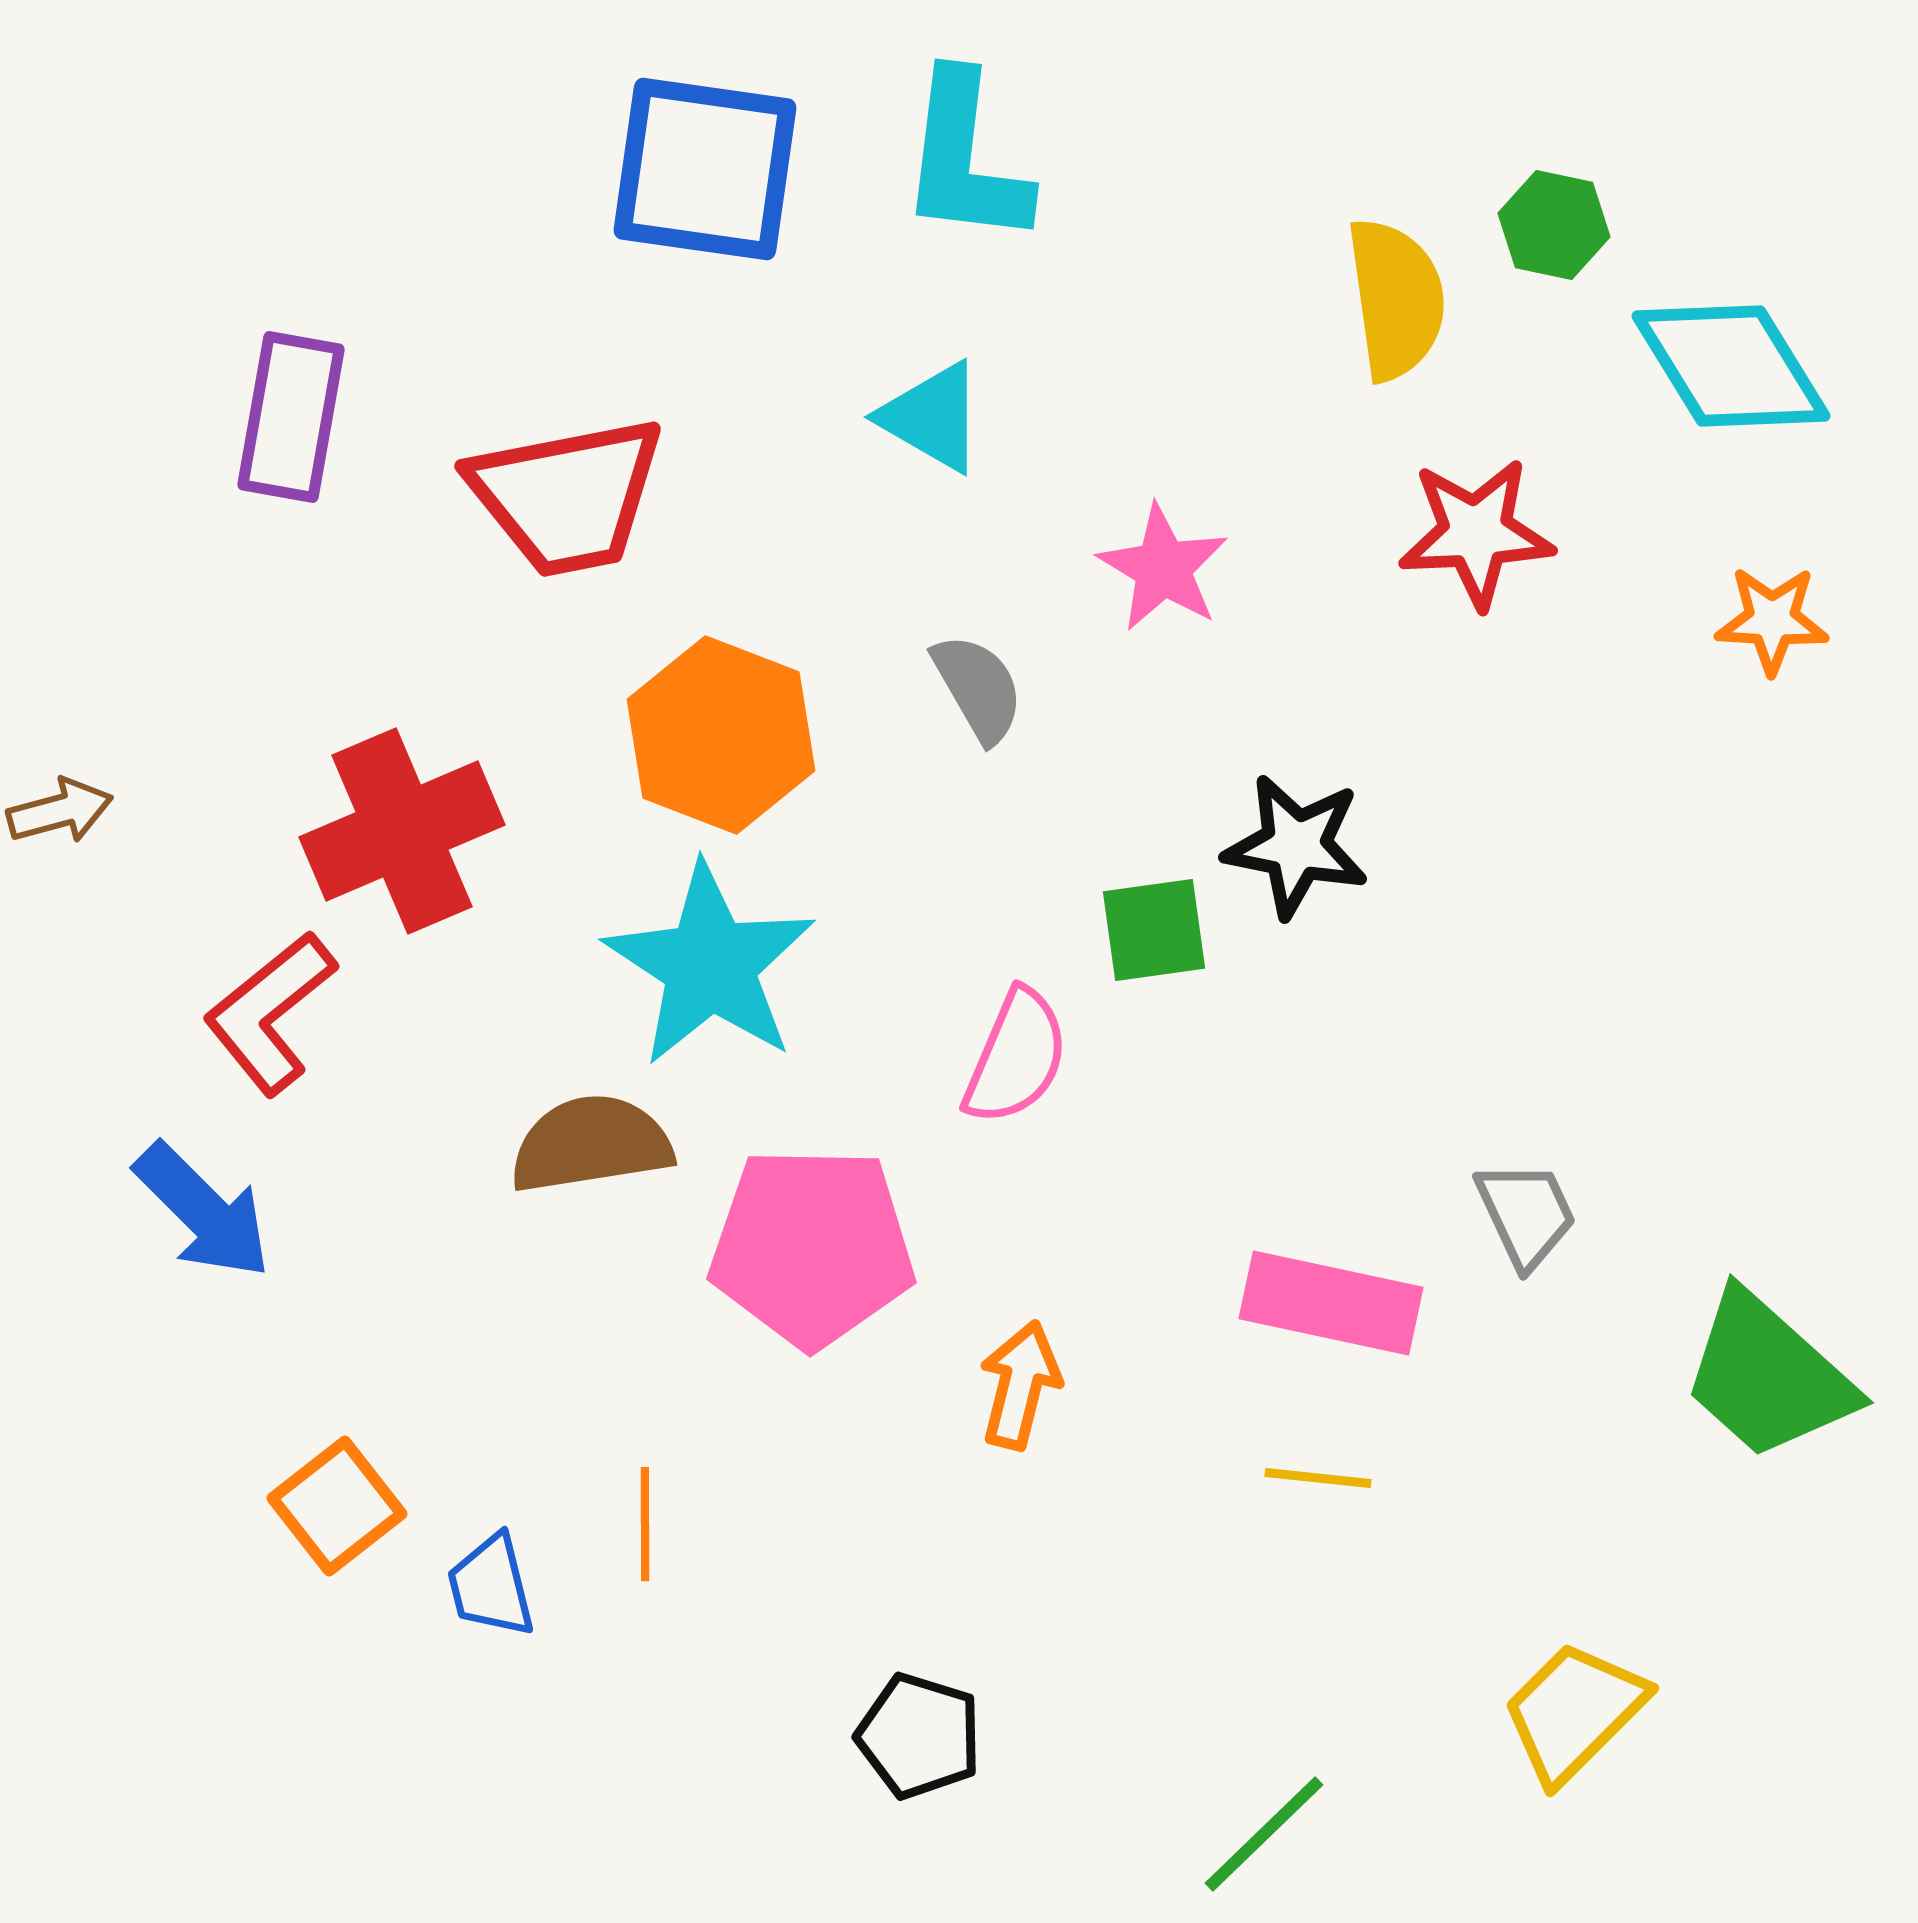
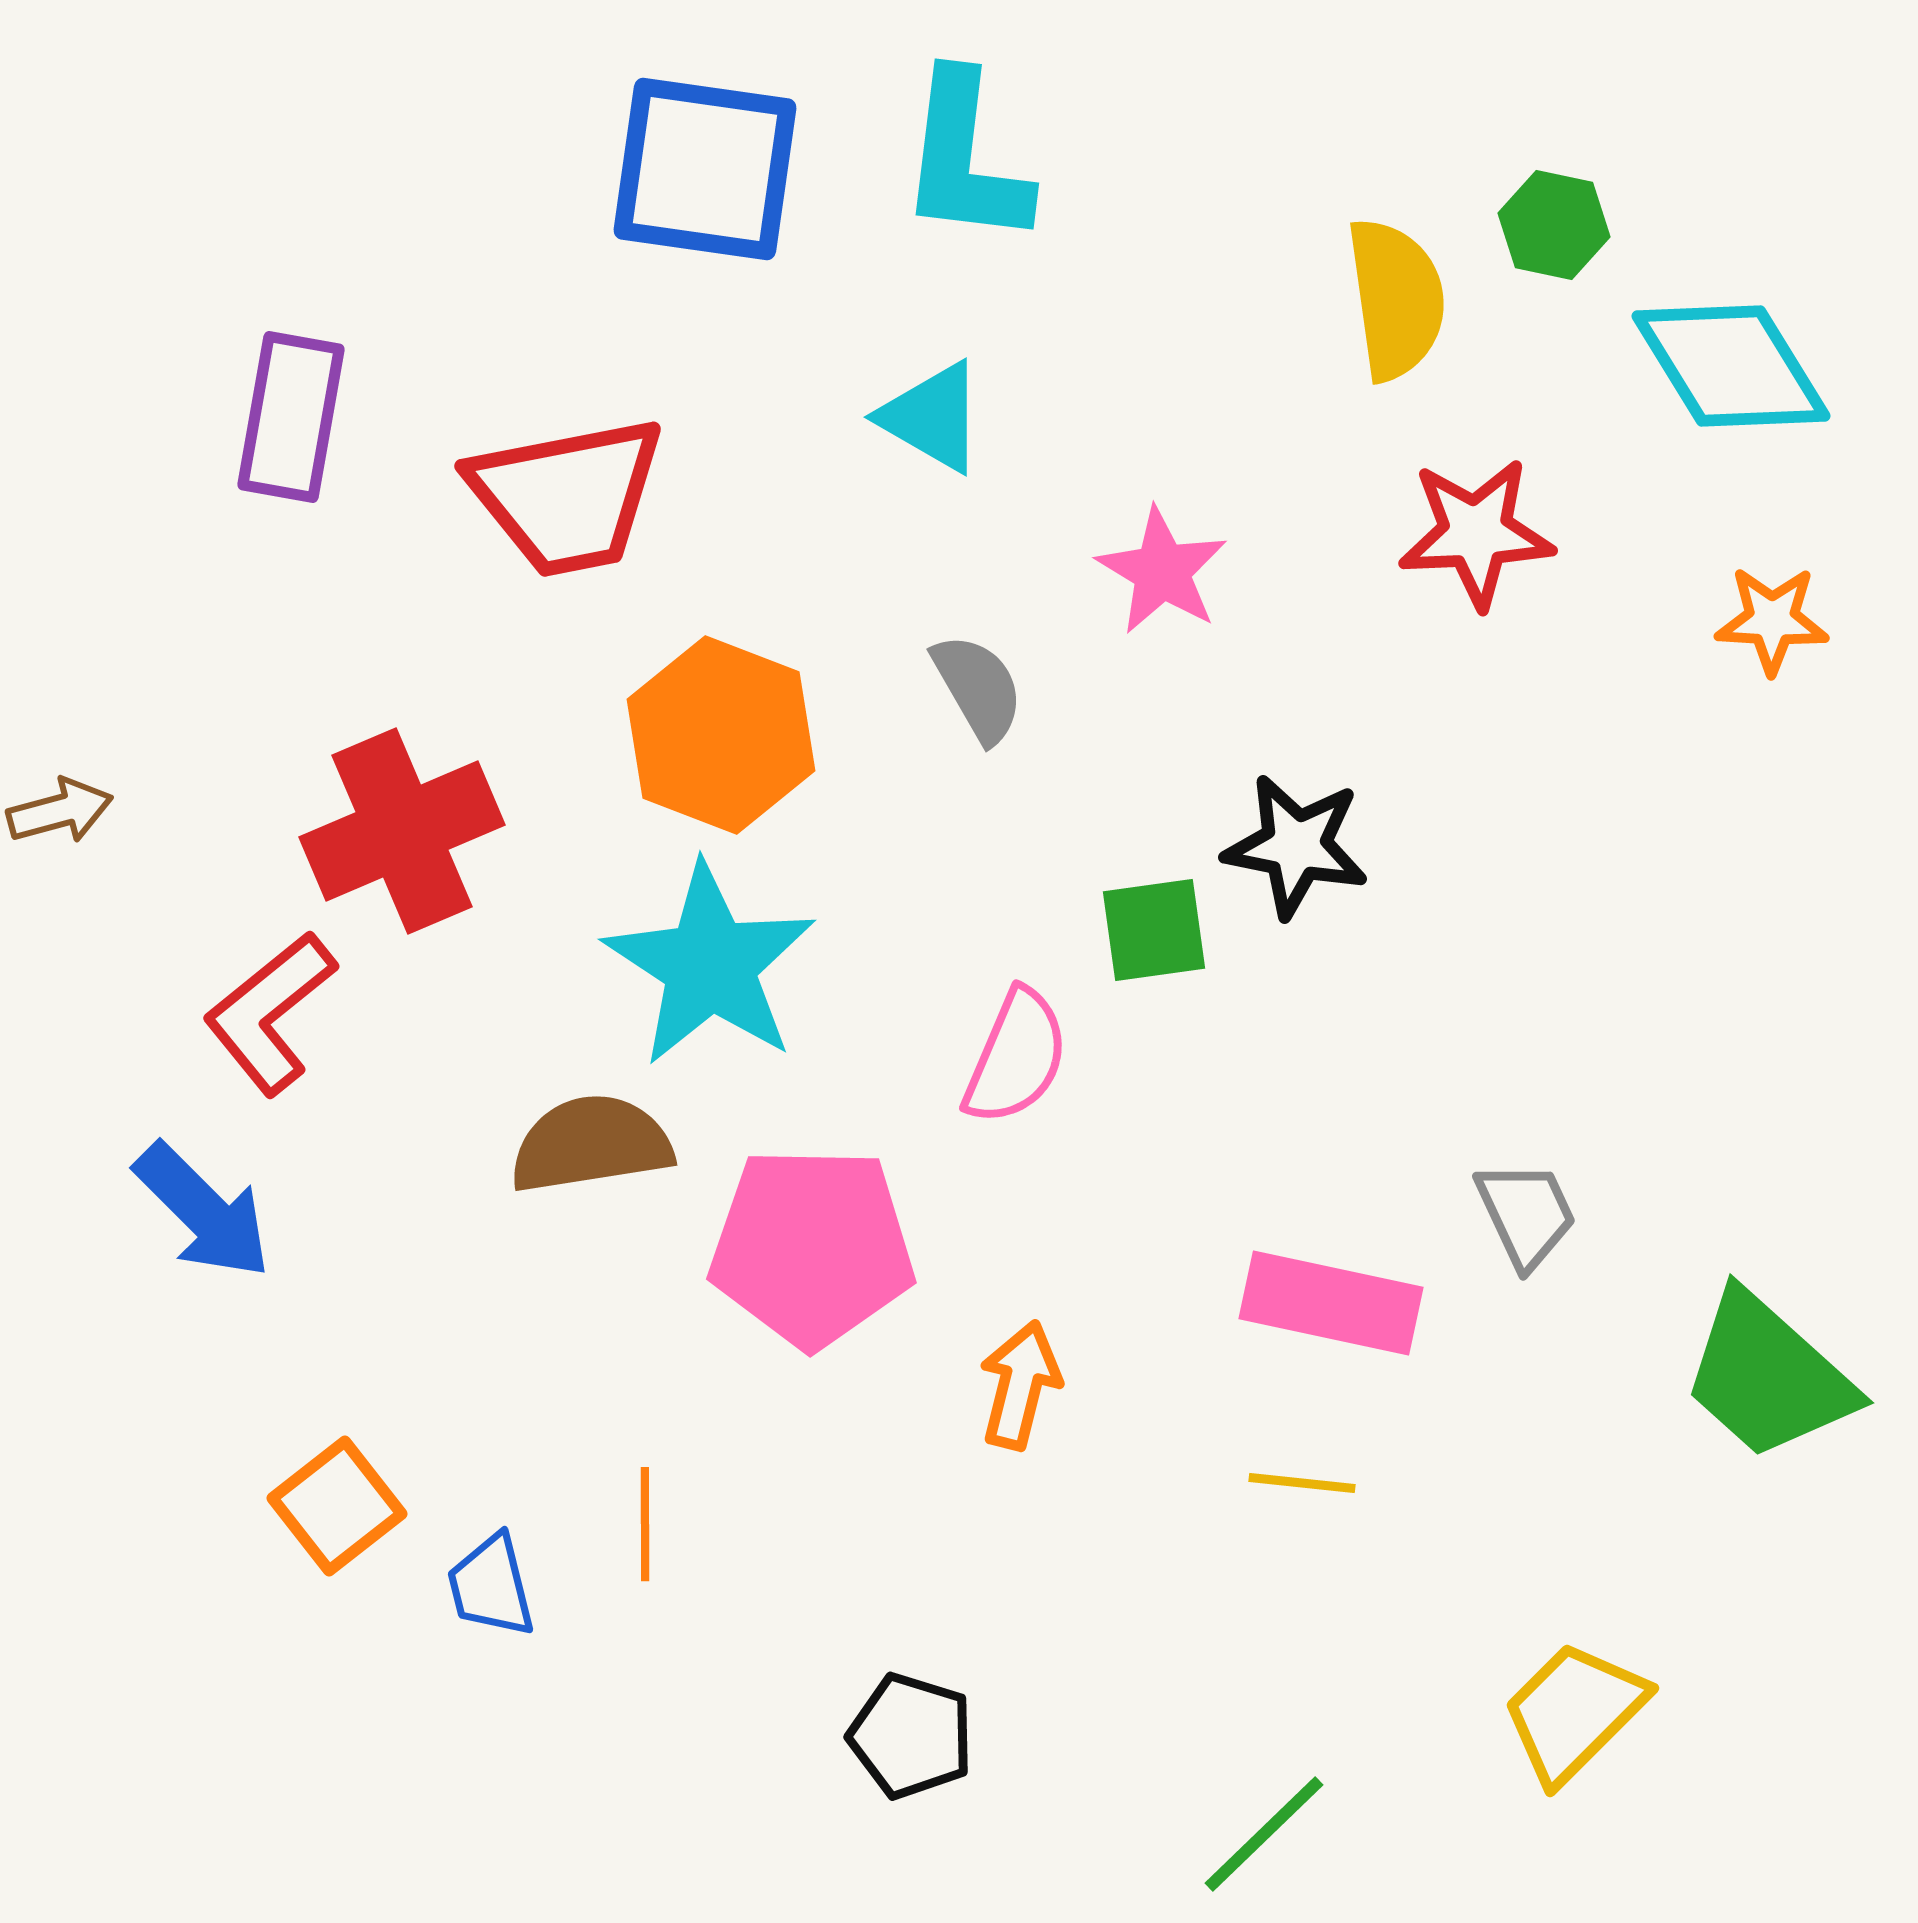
pink star: moved 1 px left, 3 px down
yellow line: moved 16 px left, 5 px down
black pentagon: moved 8 px left
